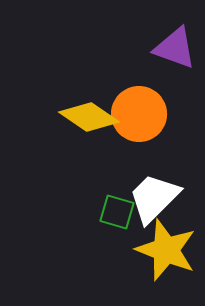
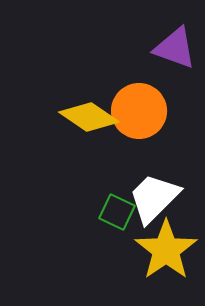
orange circle: moved 3 px up
green square: rotated 9 degrees clockwise
yellow star: rotated 16 degrees clockwise
